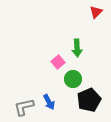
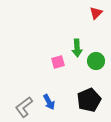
red triangle: moved 1 px down
pink square: rotated 24 degrees clockwise
green circle: moved 23 px right, 18 px up
gray L-shape: rotated 25 degrees counterclockwise
